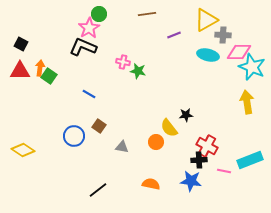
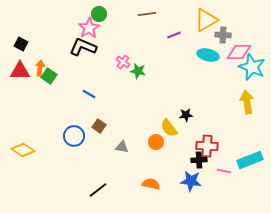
pink cross: rotated 24 degrees clockwise
red cross: rotated 25 degrees counterclockwise
